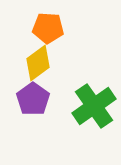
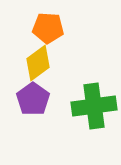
green cross: rotated 27 degrees clockwise
